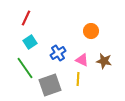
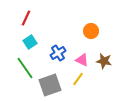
yellow line: rotated 32 degrees clockwise
